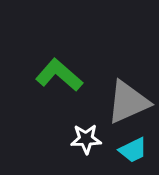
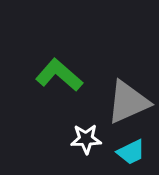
cyan trapezoid: moved 2 px left, 2 px down
